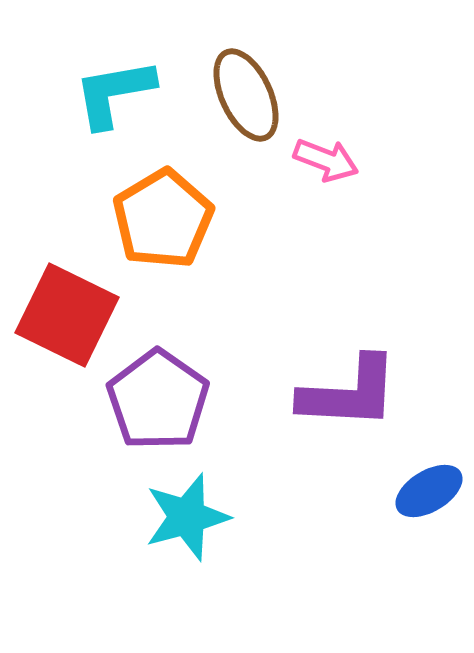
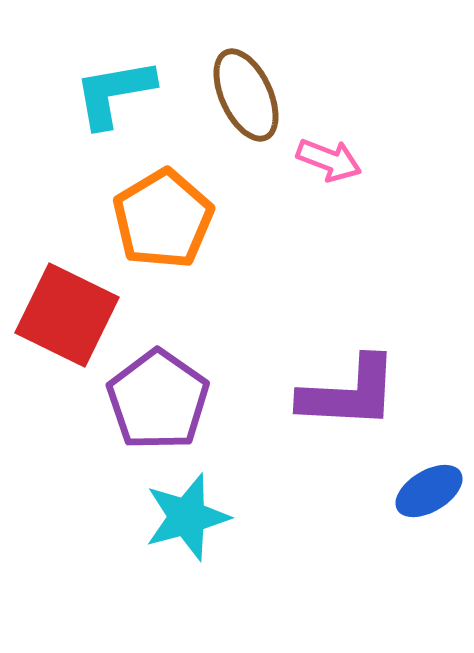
pink arrow: moved 3 px right
